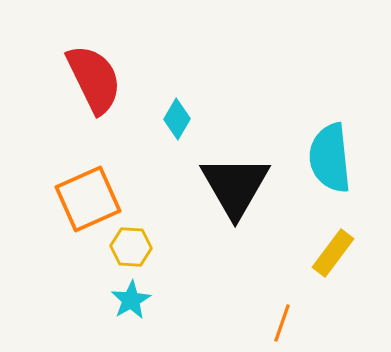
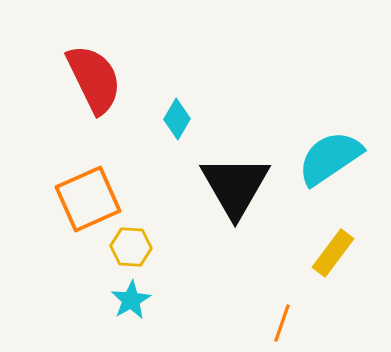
cyan semicircle: rotated 62 degrees clockwise
